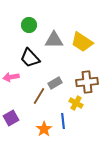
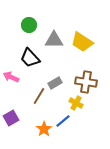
pink arrow: rotated 35 degrees clockwise
brown cross: moved 1 px left; rotated 15 degrees clockwise
blue line: rotated 56 degrees clockwise
